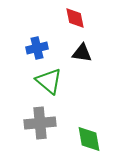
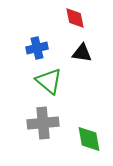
gray cross: moved 3 px right
